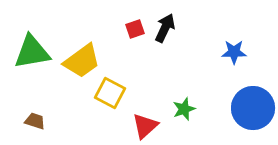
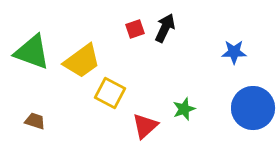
green triangle: rotated 30 degrees clockwise
